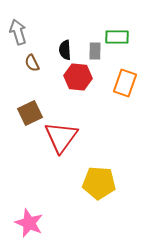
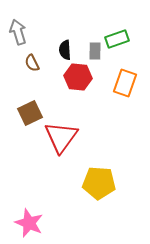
green rectangle: moved 2 px down; rotated 20 degrees counterclockwise
